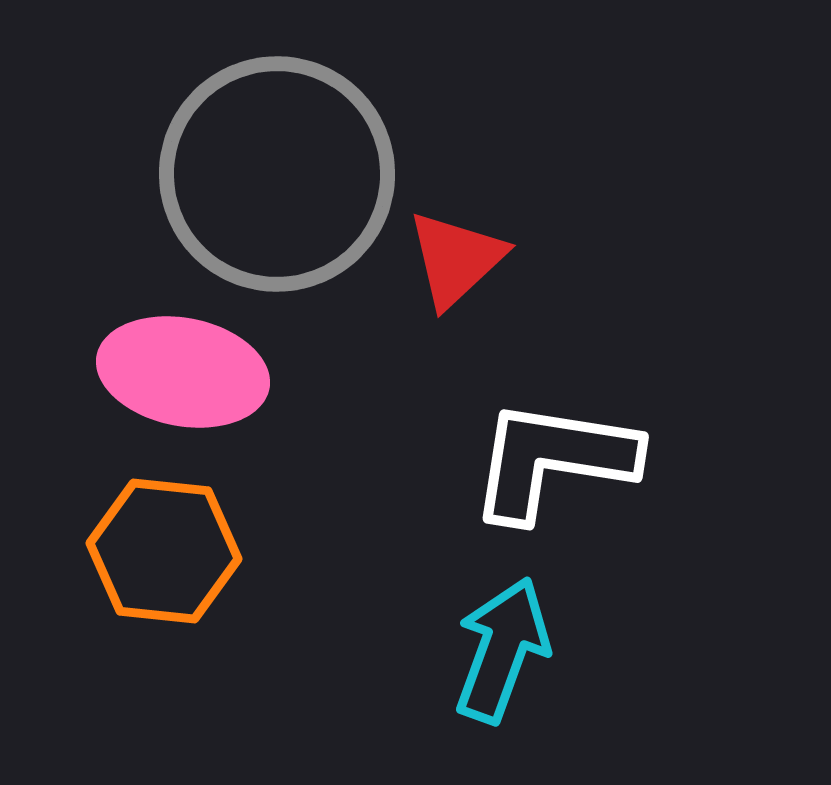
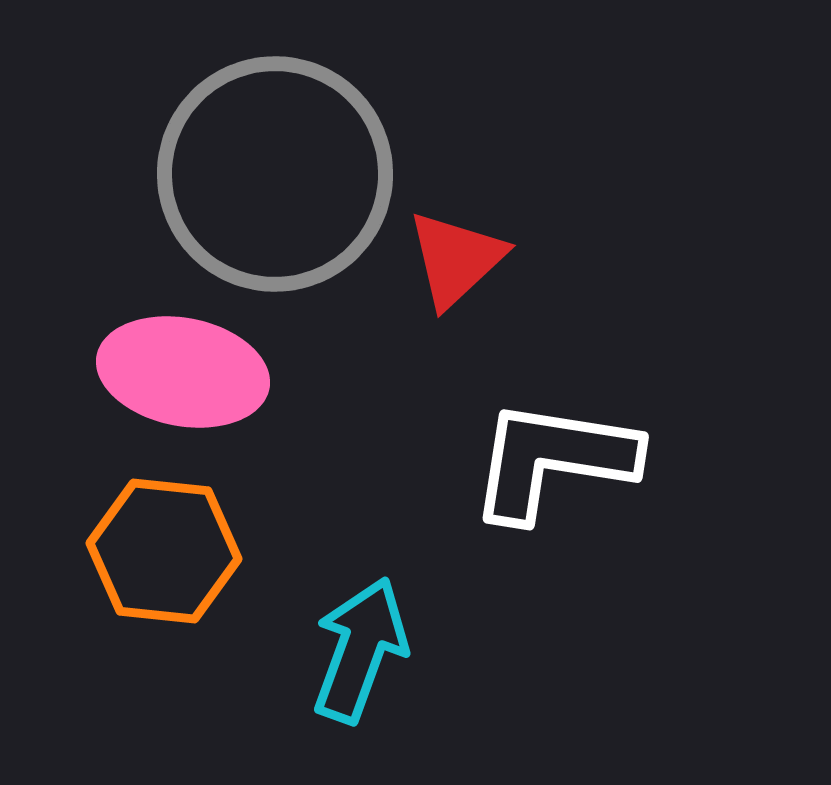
gray circle: moved 2 px left
cyan arrow: moved 142 px left
